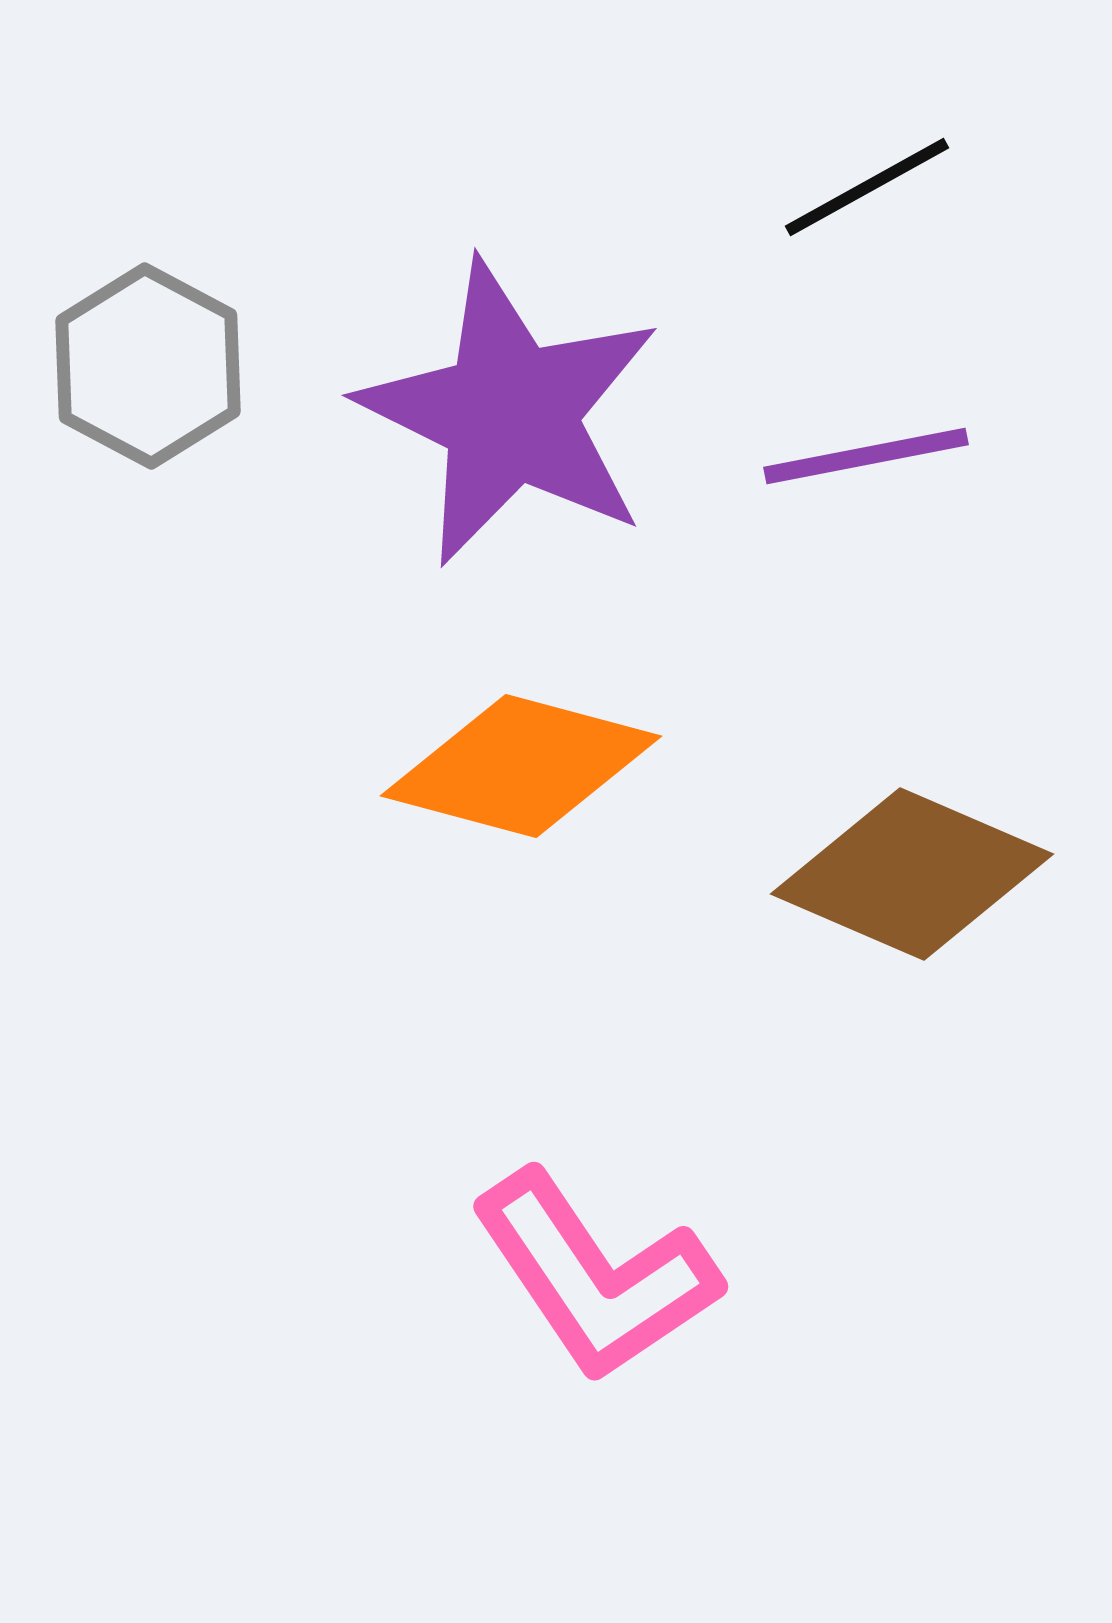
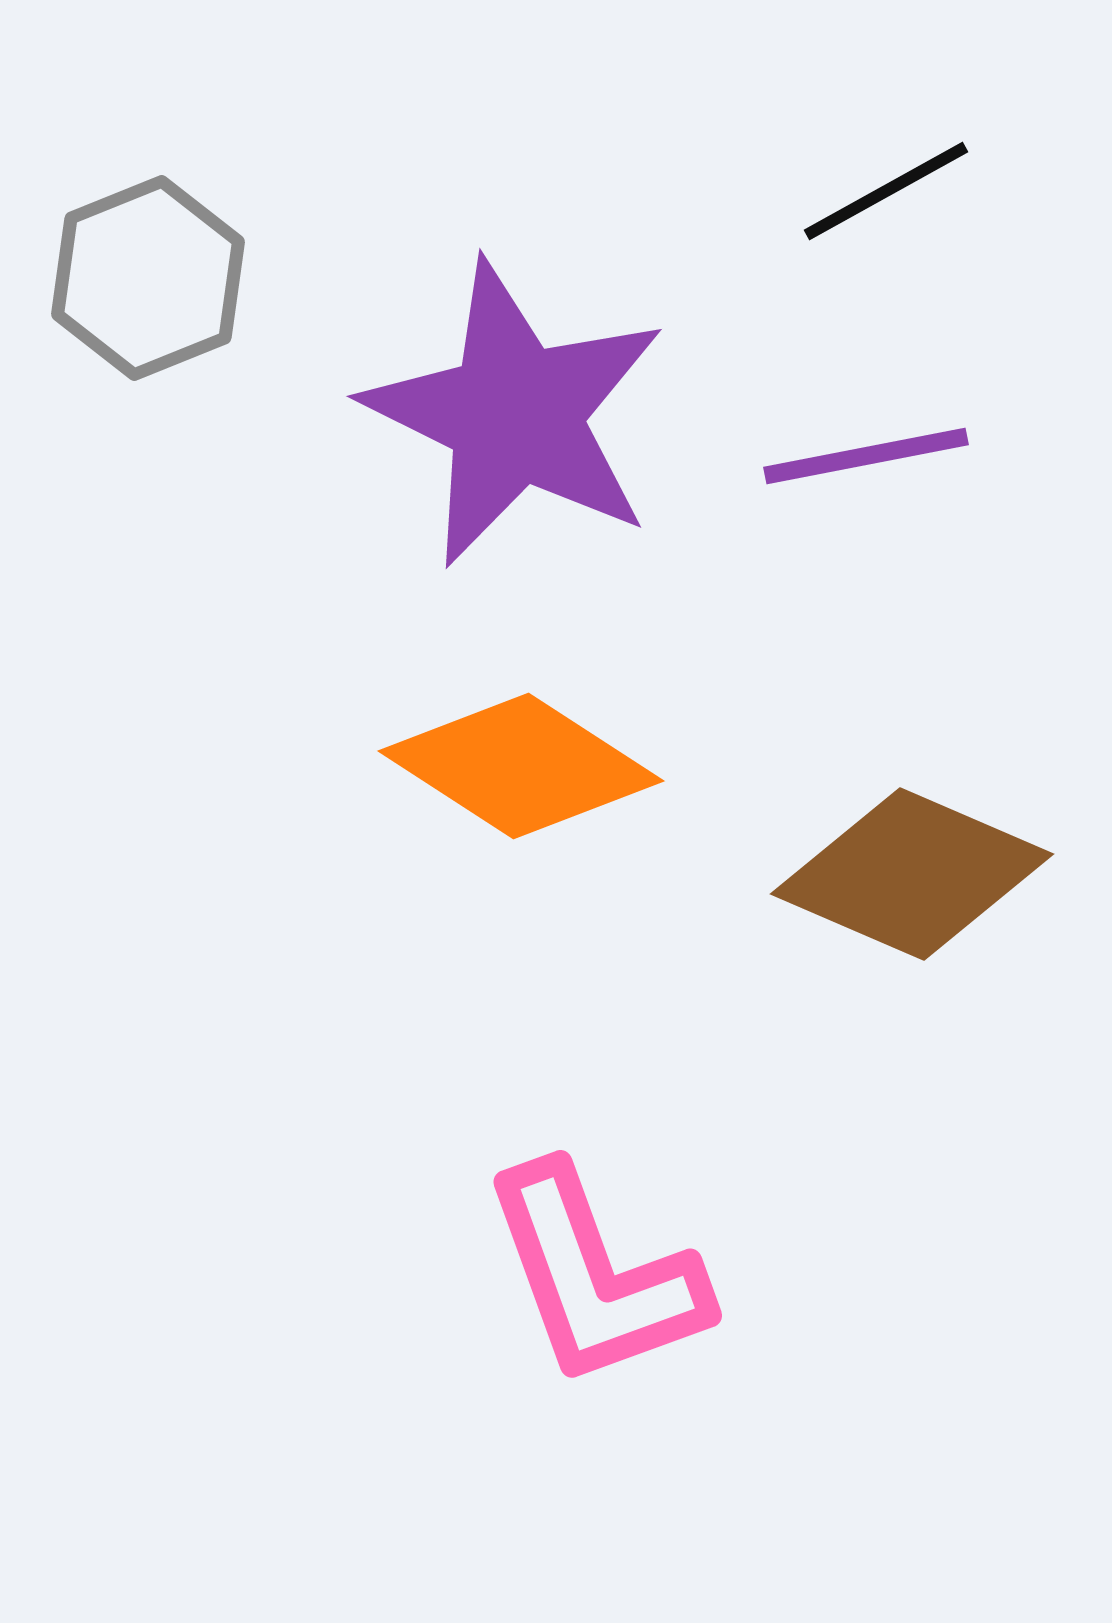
black line: moved 19 px right, 4 px down
gray hexagon: moved 88 px up; rotated 10 degrees clockwise
purple star: moved 5 px right, 1 px down
orange diamond: rotated 18 degrees clockwise
pink L-shape: rotated 14 degrees clockwise
